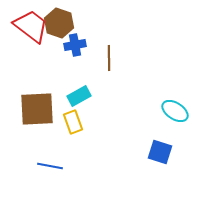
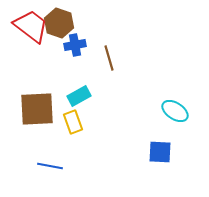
brown line: rotated 15 degrees counterclockwise
blue square: rotated 15 degrees counterclockwise
